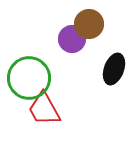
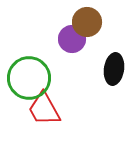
brown circle: moved 2 px left, 2 px up
black ellipse: rotated 12 degrees counterclockwise
